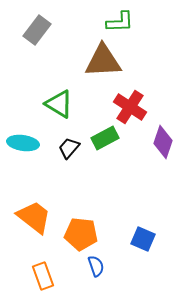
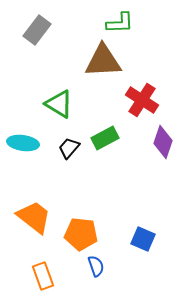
green L-shape: moved 1 px down
red cross: moved 12 px right, 7 px up
